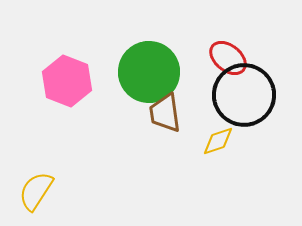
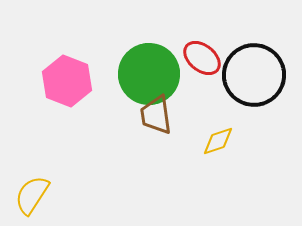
red ellipse: moved 26 px left
green circle: moved 2 px down
black circle: moved 10 px right, 20 px up
brown trapezoid: moved 9 px left, 2 px down
yellow semicircle: moved 4 px left, 4 px down
